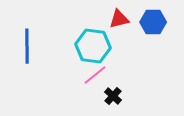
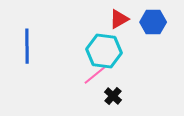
red triangle: rotated 15 degrees counterclockwise
cyan hexagon: moved 11 px right, 5 px down
